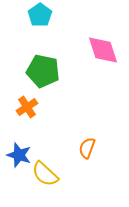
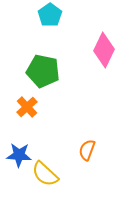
cyan pentagon: moved 10 px right
pink diamond: moved 1 px right; rotated 44 degrees clockwise
orange cross: rotated 10 degrees counterclockwise
orange semicircle: moved 2 px down
blue star: rotated 15 degrees counterclockwise
